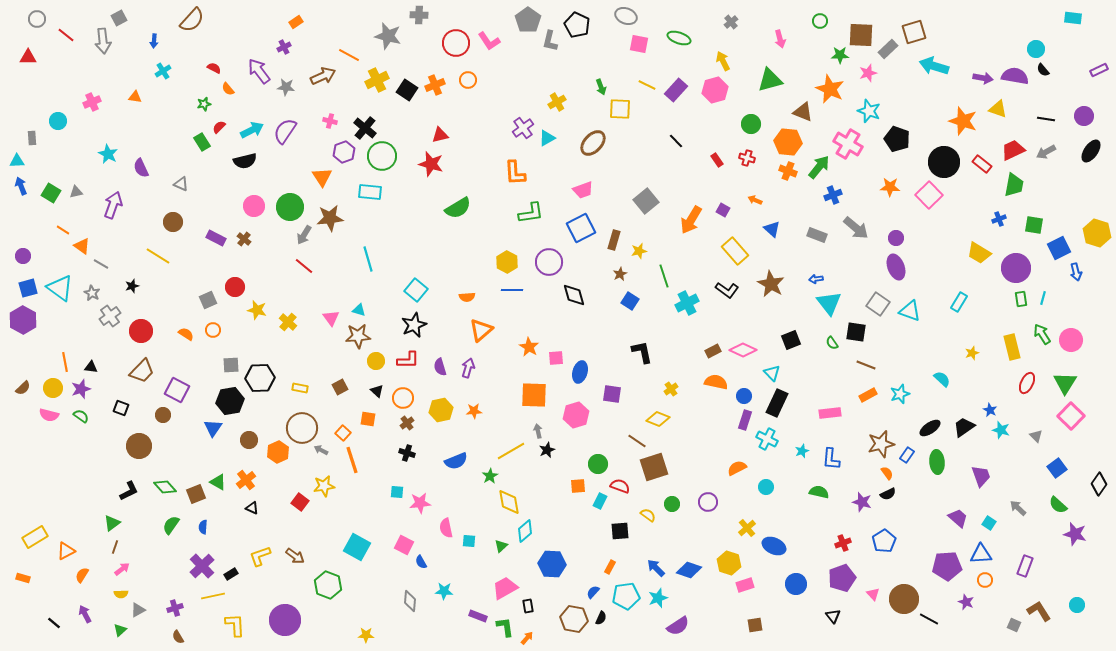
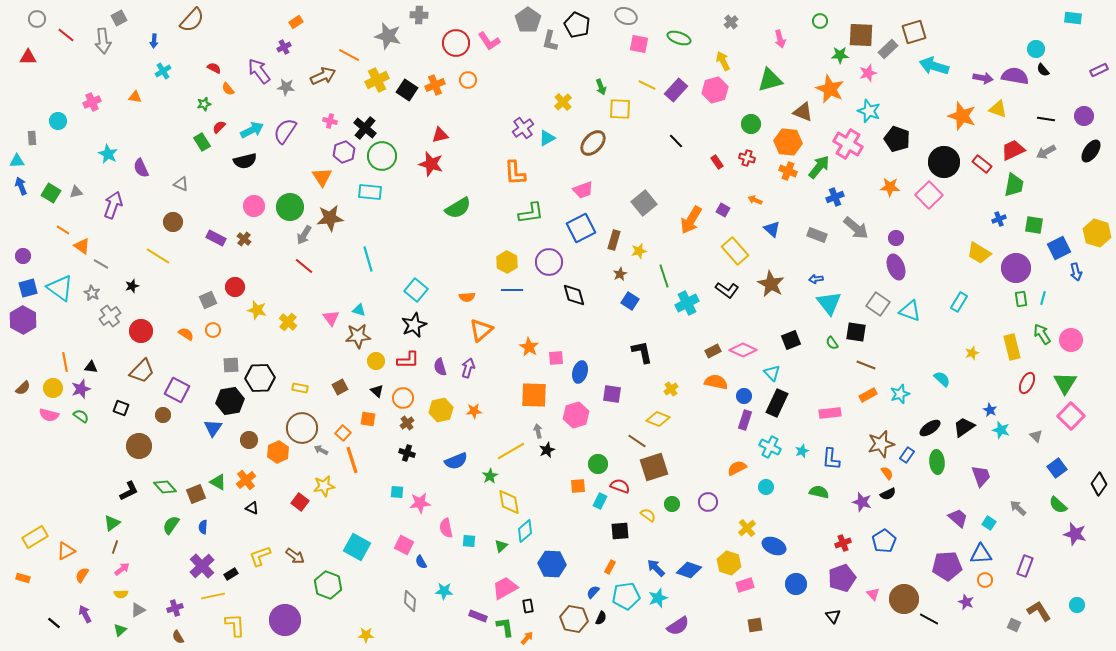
yellow cross at (557, 102): moved 6 px right; rotated 12 degrees counterclockwise
orange star at (963, 121): moved 1 px left, 5 px up
red rectangle at (717, 160): moved 2 px down
blue cross at (833, 195): moved 2 px right, 2 px down
gray square at (646, 201): moved 2 px left, 2 px down
cyan cross at (767, 439): moved 3 px right, 8 px down
